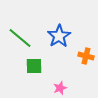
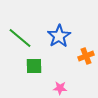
orange cross: rotated 35 degrees counterclockwise
pink star: rotated 24 degrees clockwise
